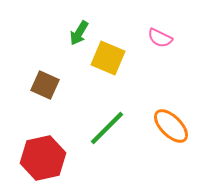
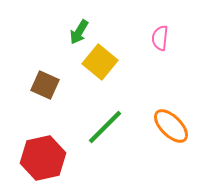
green arrow: moved 1 px up
pink semicircle: rotated 70 degrees clockwise
yellow square: moved 8 px left, 4 px down; rotated 16 degrees clockwise
green line: moved 2 px left, 1 px up
